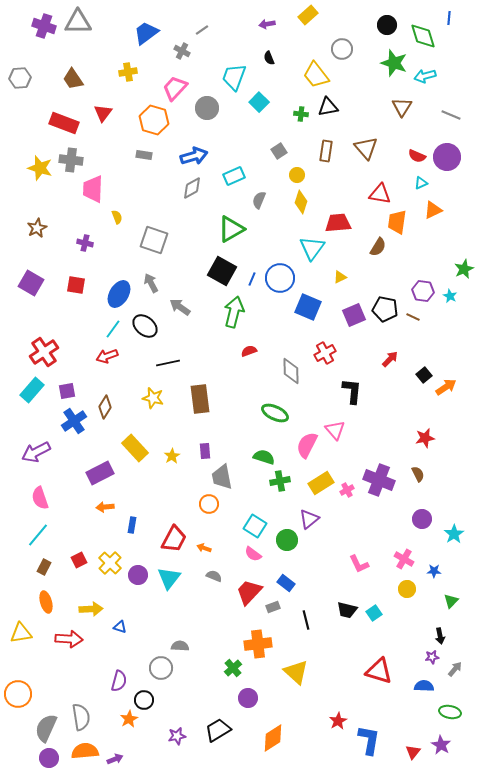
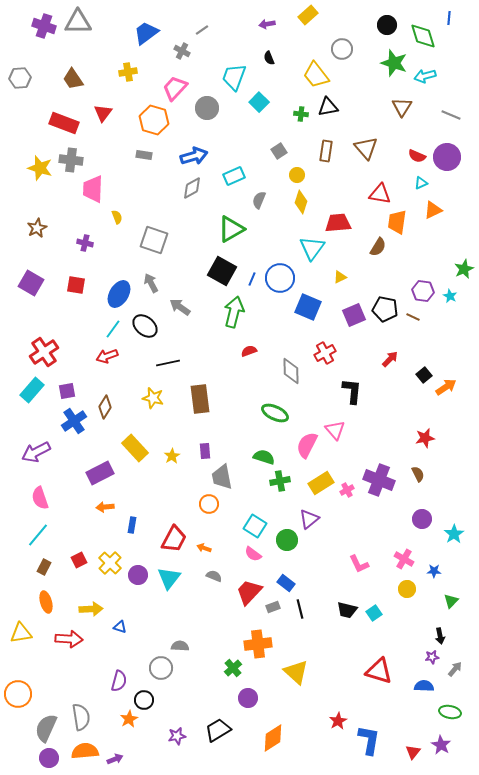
black line at (306, 620): moved 6 px left, 11 px up
